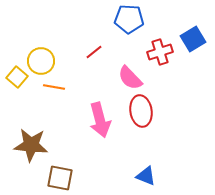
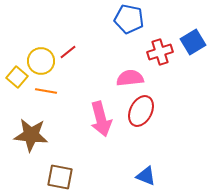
blue pentagon: rotated 8 degrees clockwise
blue square: moved 3 px down
red line: moved 26 px left
pink semicircle: rotated 128 degrees clockwise
orange line: moved 8 px left, 4 px down
red ellipse: rotated 36 degrees clockwise
pink arrow: moved 1 px right, 1 px up
brown star: moved 10 px up
brown square: moved 1 px up
